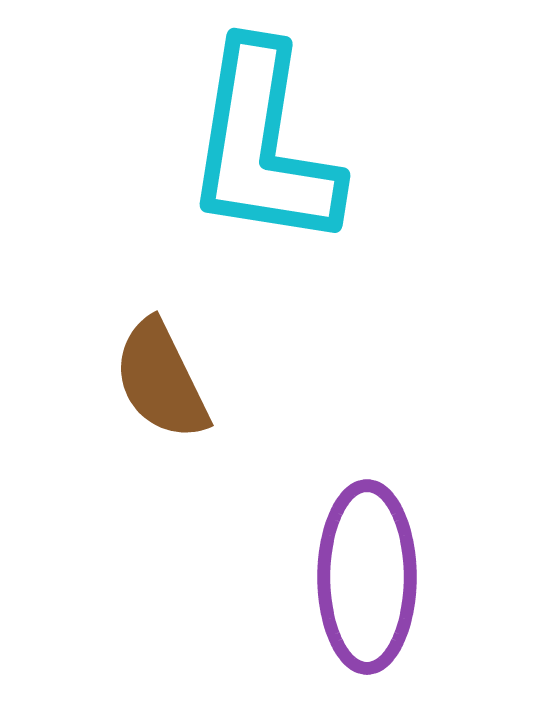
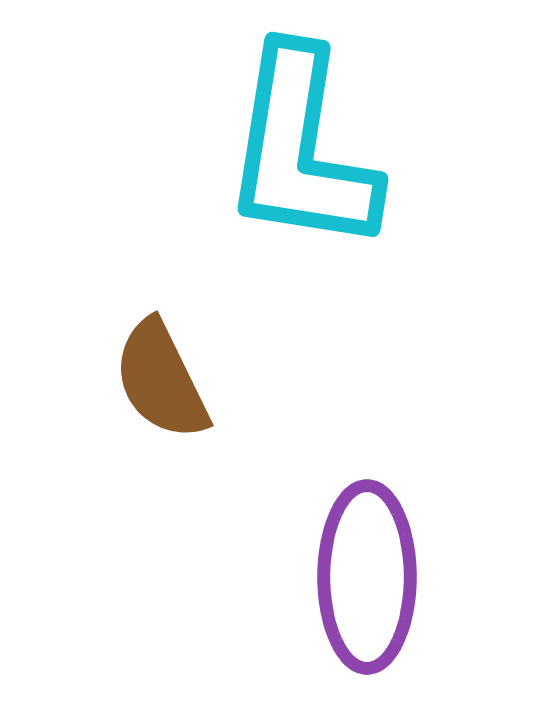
cyan L-shape: moved 38 px right, 4 px down
